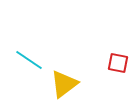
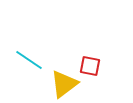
red square: moved 28 px left, 3 px down
